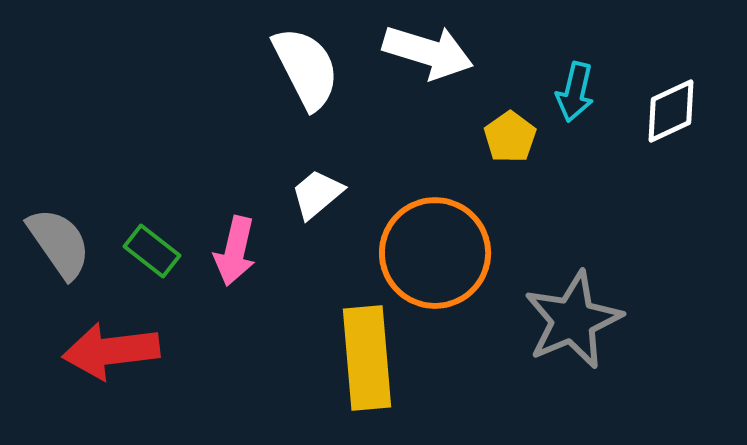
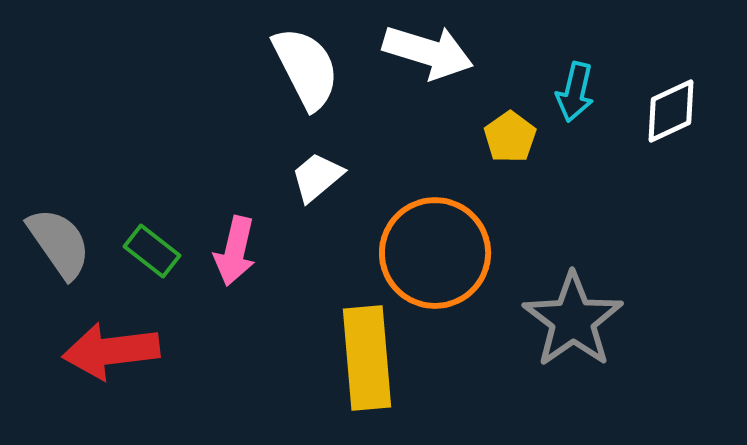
white trapezoid: moved 17 px up
gray star: rotated 12 degrees counterclockwise
